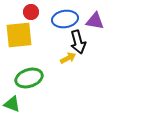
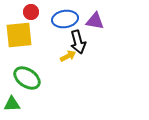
yellow arrow: moved 2 px up
green ellipse: moved 2 px left; rotated 52 degrees clockwise
green triangle: rotated 24 degrees counterclockwise
